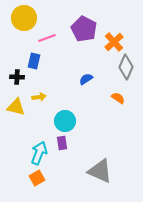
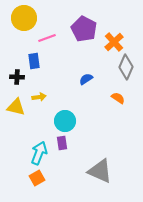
blue rectangle: rotated 21 degrees counterclockwise
